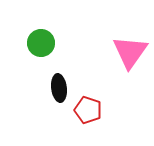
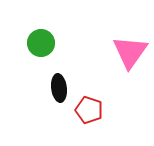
red pentagon: moved 1 px right
